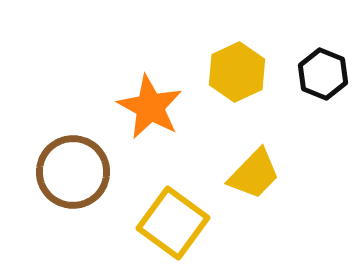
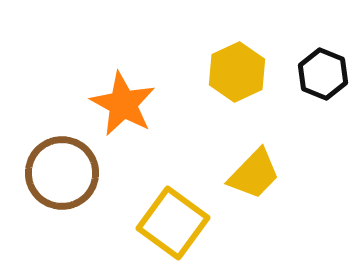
orange star: moved 27 px left, 3 px up
brown circle: moved 11 px left, 1 px down
